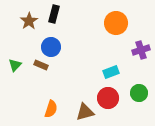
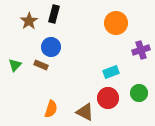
brown triangle: rotated 42 degrees clockwise
